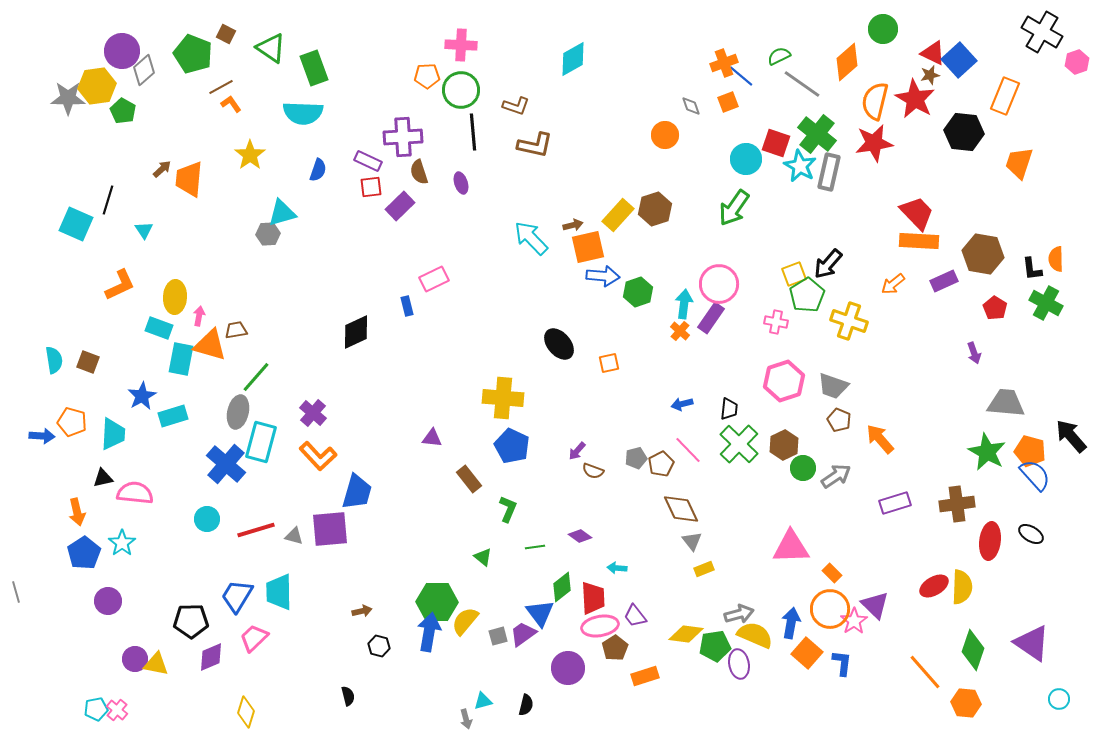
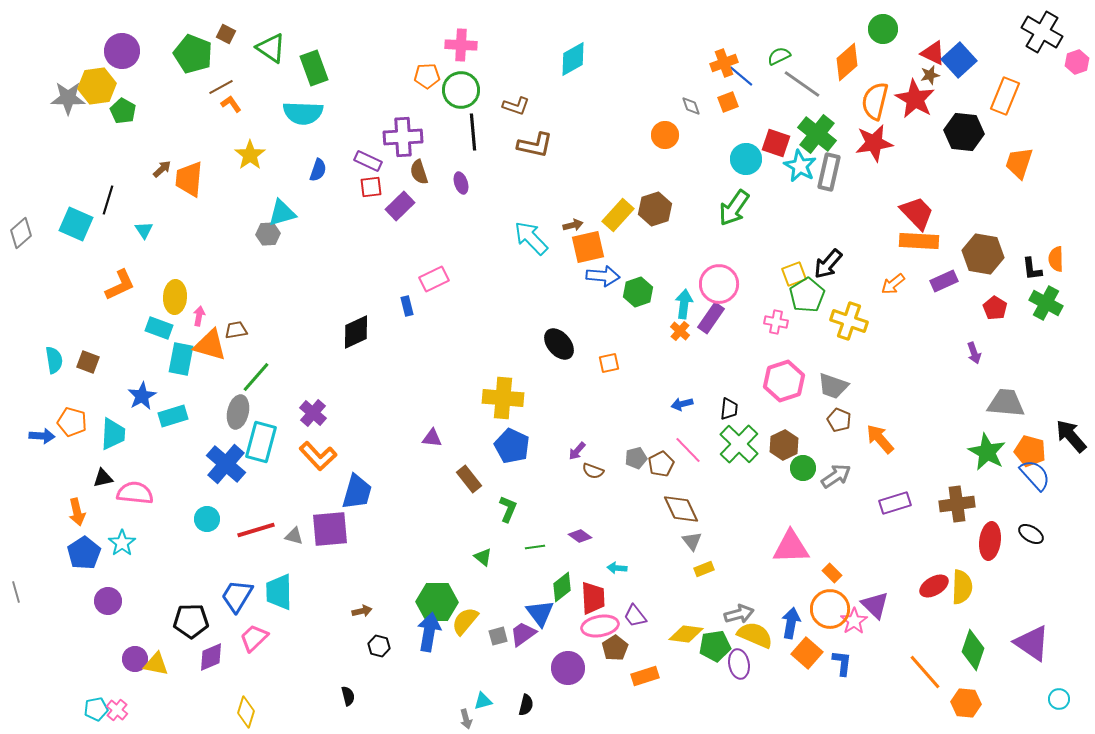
gray diamond at (144, 70): moved 123 px left, 163 px down
